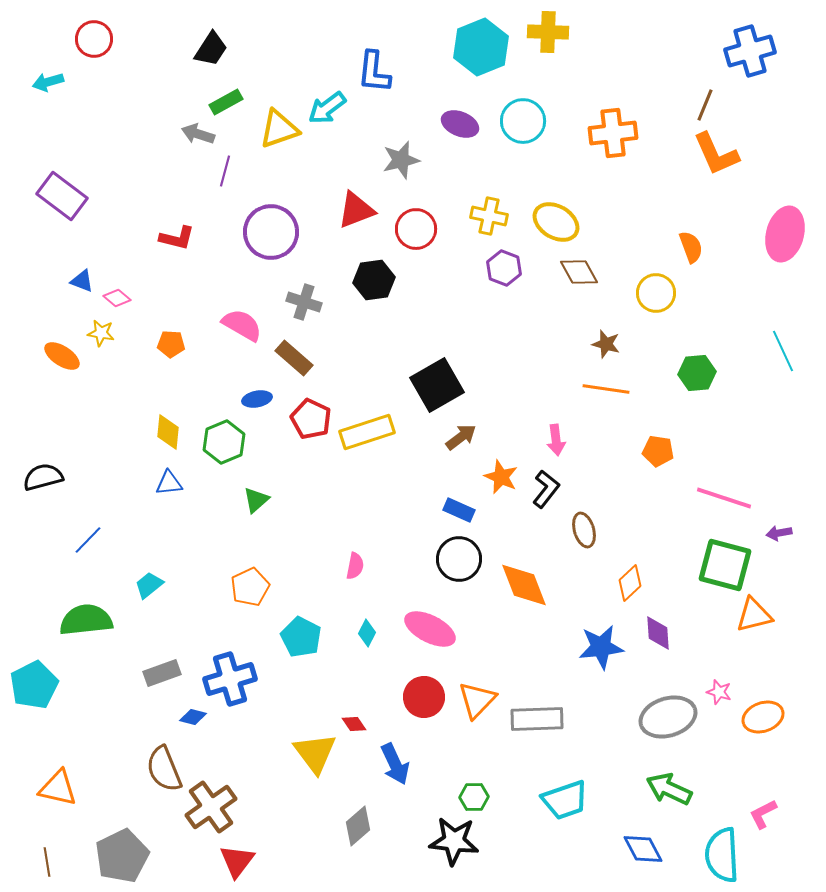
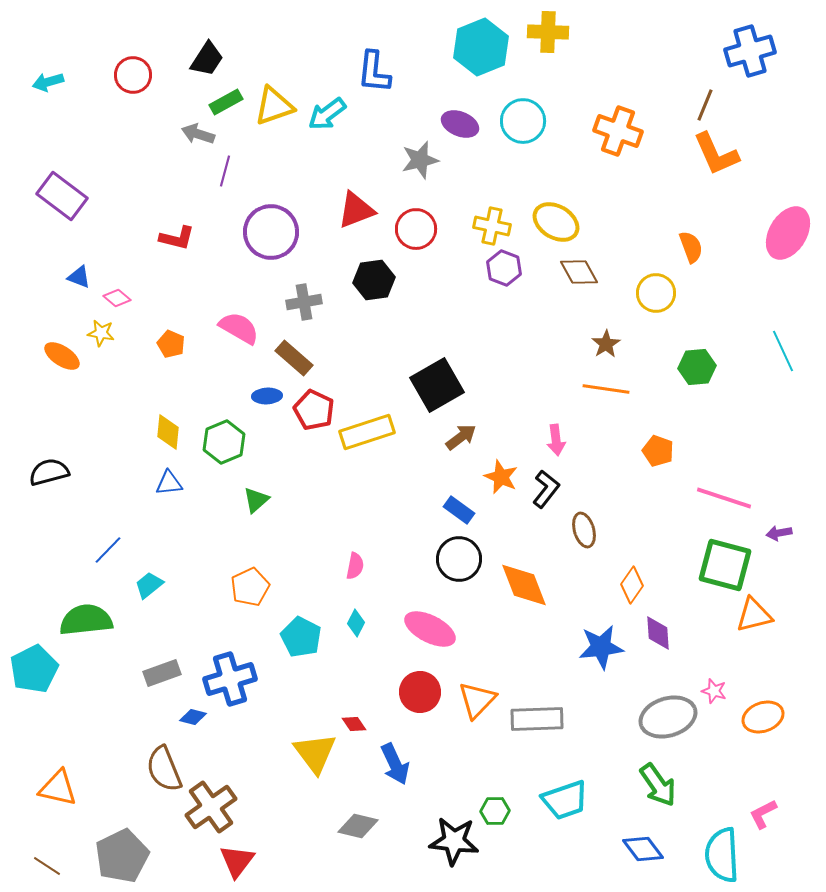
red circle at (94, 39): moved 39 px right, 36 px down
black trapezoid at (211, 49): moved 4 px left, 10 px down
cyan arrow at (327, 108): moved 6 px down
yellow triangle at (279, 129): moved 5 px left, 23 px up
orange cross at (613, 133): moved 5 px right, 2 px up; rotated 27 degrees clockwise
gray star at (401, 160): moved 19 px right
yellow cross at (489, 216): moved 3 px right, 10 px down
pink ellipse at (785, 234): moved 3 px right, 1 px up; rotated 16 degrees clockwise
blue triangle at (82, 281): moved 3 px left, 4 px up
gray cross at (304, 302): rotated 28 degrees counterclockwise
pink semicircle at (242, 325): moved 3 px left, 3 px down
orange pentagon at (171, 344): rotated 20 degrees clockwise
brown star at (606, 344): rotated 24 degrees clockwise
green hexagon at (697, 373): moved 6 px up
blue ellipse at (257, 399): moved 10 px right, 3 px up; rotated 8 degrees clockwise
red pentagon at (311, 419): moved 3 px right, 9 px up
orange pentagon at (658, 451): rotated 12 degrees clockwise
black semicircle at (43, 477): moved 6 px right, 5 px up
blue rectangle at (459, 510): rotated 12 degrees clockwise
blue line at (88, 540): moved 20 px right, 10 px down
orange diamond at (630, 583): moved 2 px right, 2 px down; rotated 12 degrees counterclockwise
cyan diamond at (367, 633): moved 11 px left, 10 px up
cyan pentagon at (34, 685): moved 16 px up
pink star at (719, 692): moved 5 px left, 1 px up
red circle at (424, 697): moved 4 px left, 5 px up
green arrow at (669, 789): moved 11 px left, 4 px up; rotated 150 degrees counterclockwise
green hexagon at (474, 797): moved 21 px right, 14 px down
gray diamond at (358, 826): rotated 54 degrees clockwise
blue diamond at (643, 849): rotated 9 degrees counterclockwise
brown line at (47, 862): moved 4 px down; rotated 48 degrees counterclockwise
